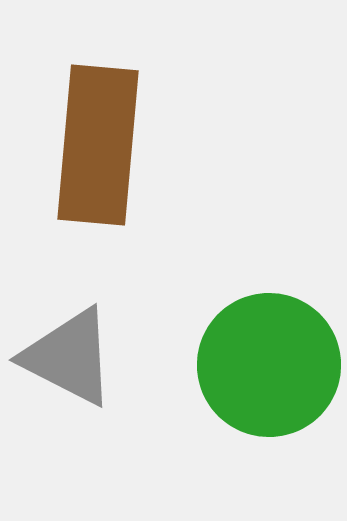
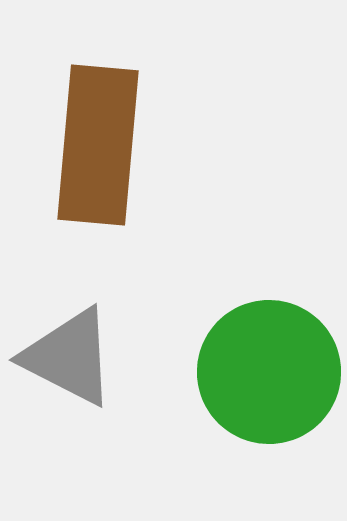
green circle: moved 7 px down
